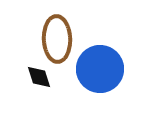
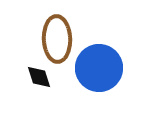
blue circle: moved 1 px left, 1 px up
